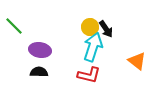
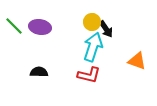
yellow circle: moved 2 px right, 5 px up
purple ellipse: moved 23 px up
orange triangle: rotated 18 degrees counterclockwise
